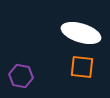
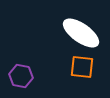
white ellipse: rotated 18 degrees clockwise
